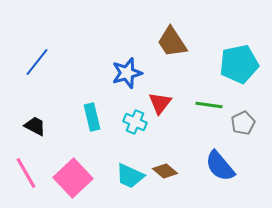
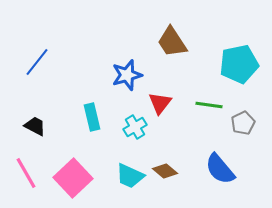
blue star: moved 2 px down
cyan cross: moved 5 px down; rotated 35 degrees clockwise
blue semicircle: moved 3 px down
